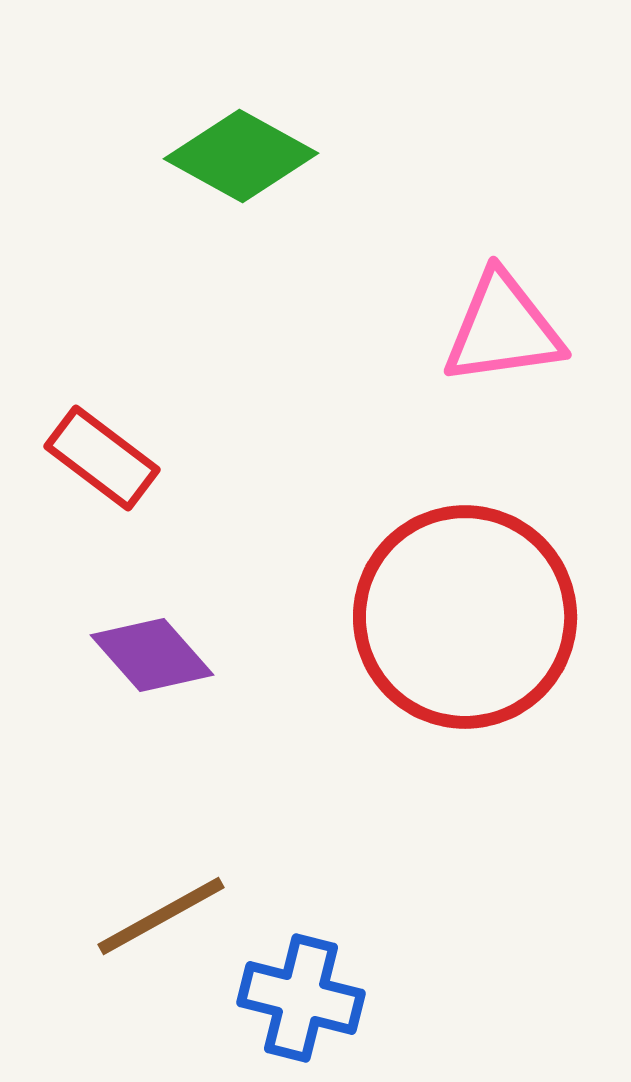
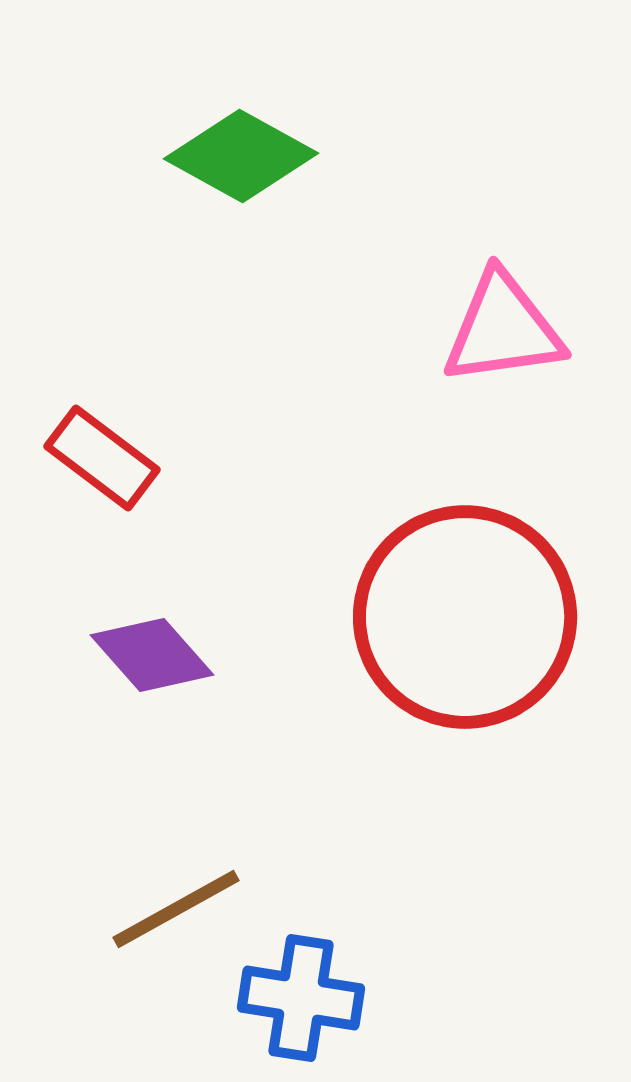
brown line: moved 15 px right, 7 px up
blue cross: rotated 5 degrees counterclockwise
